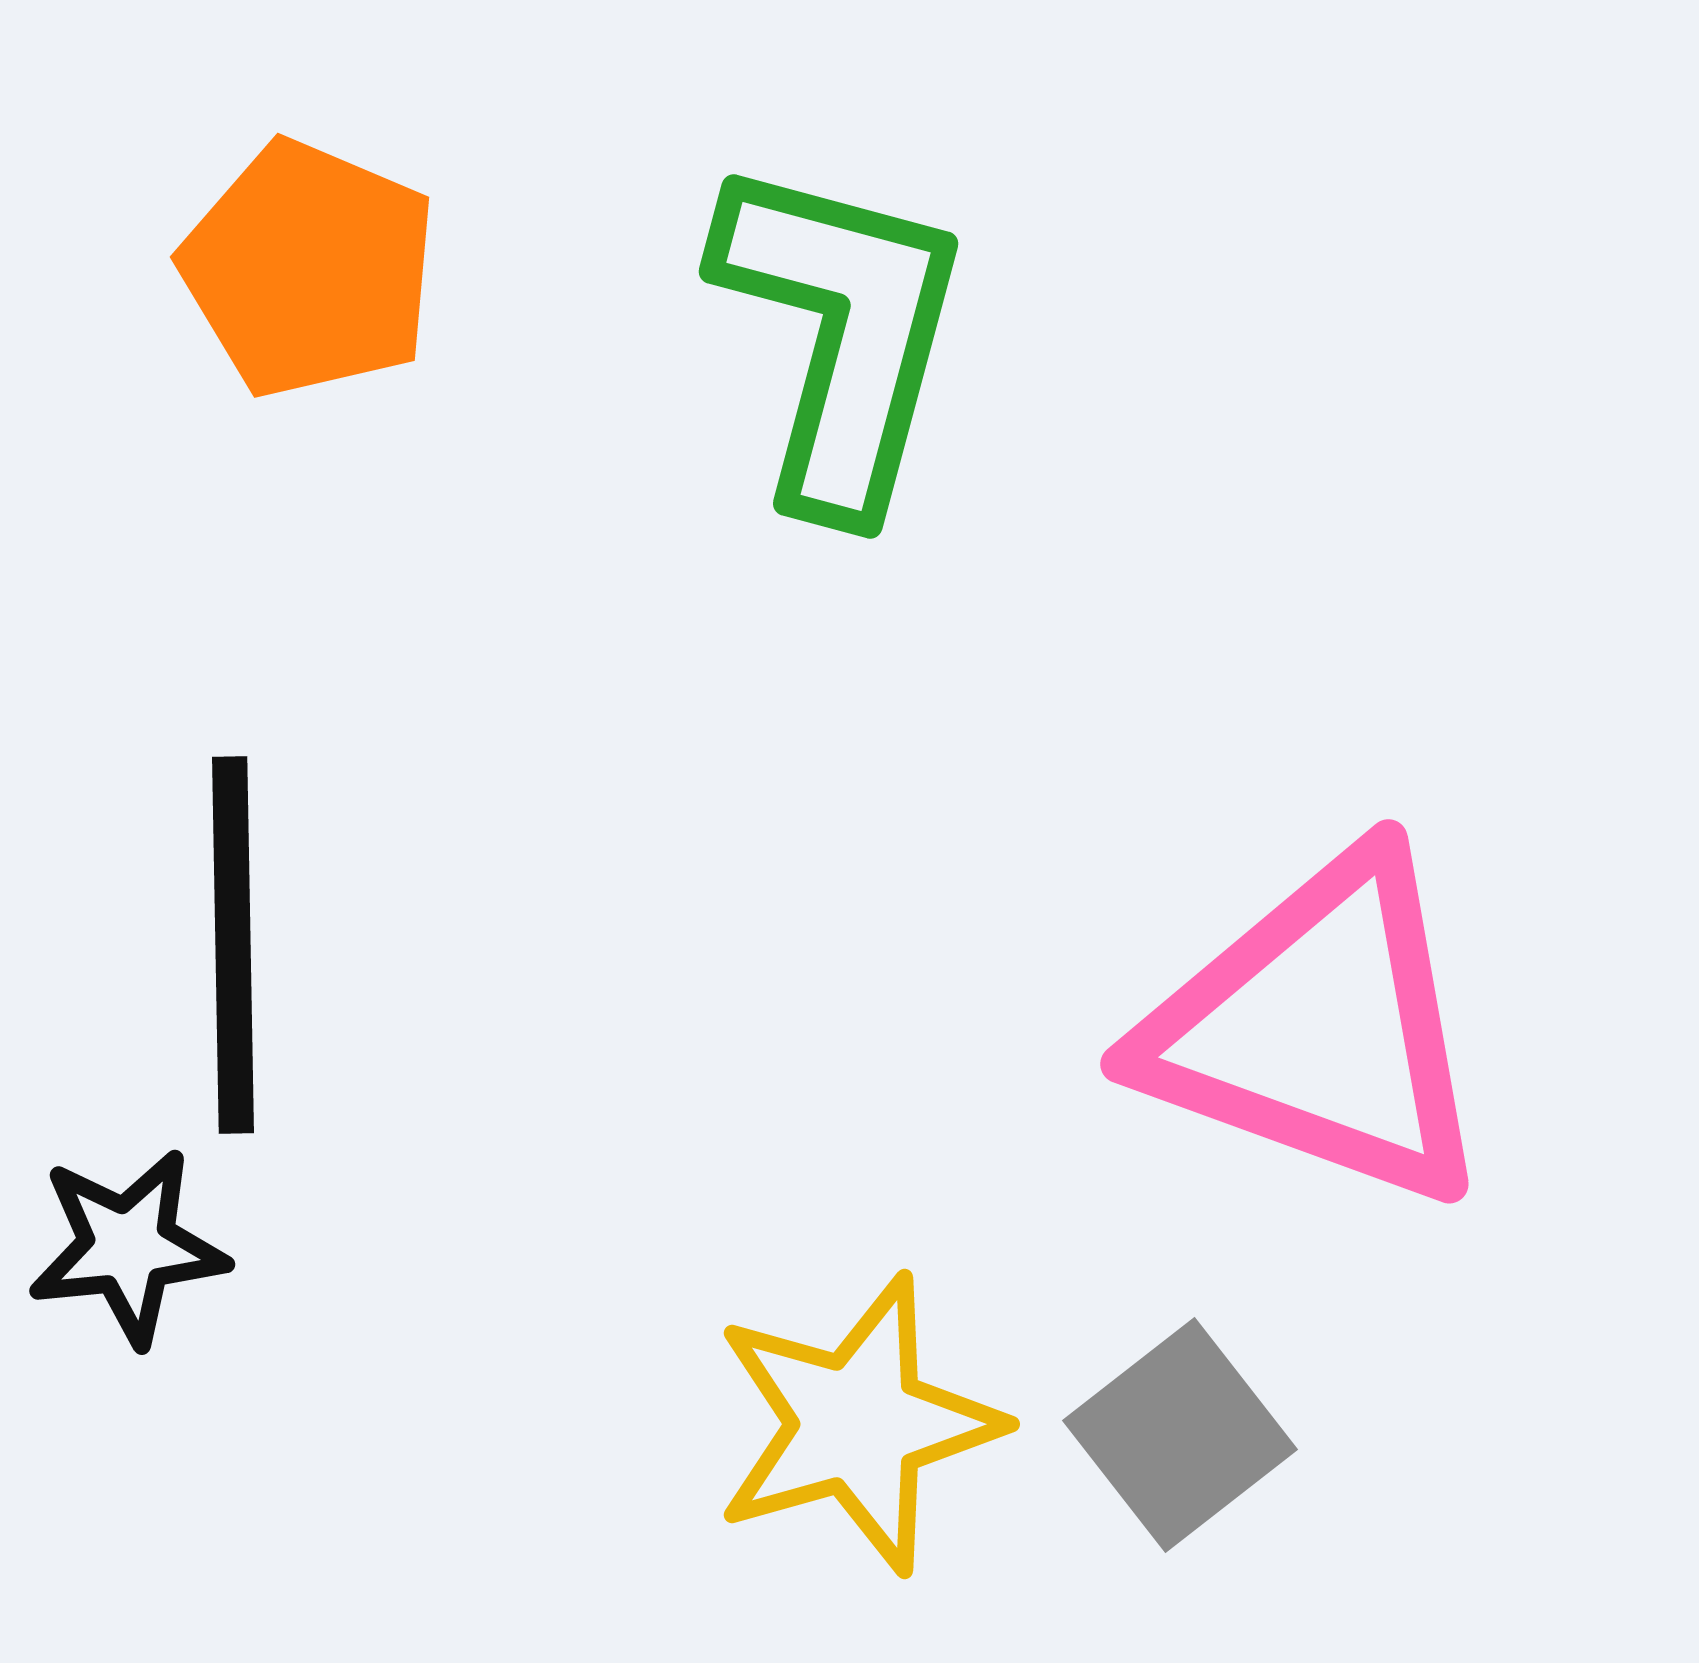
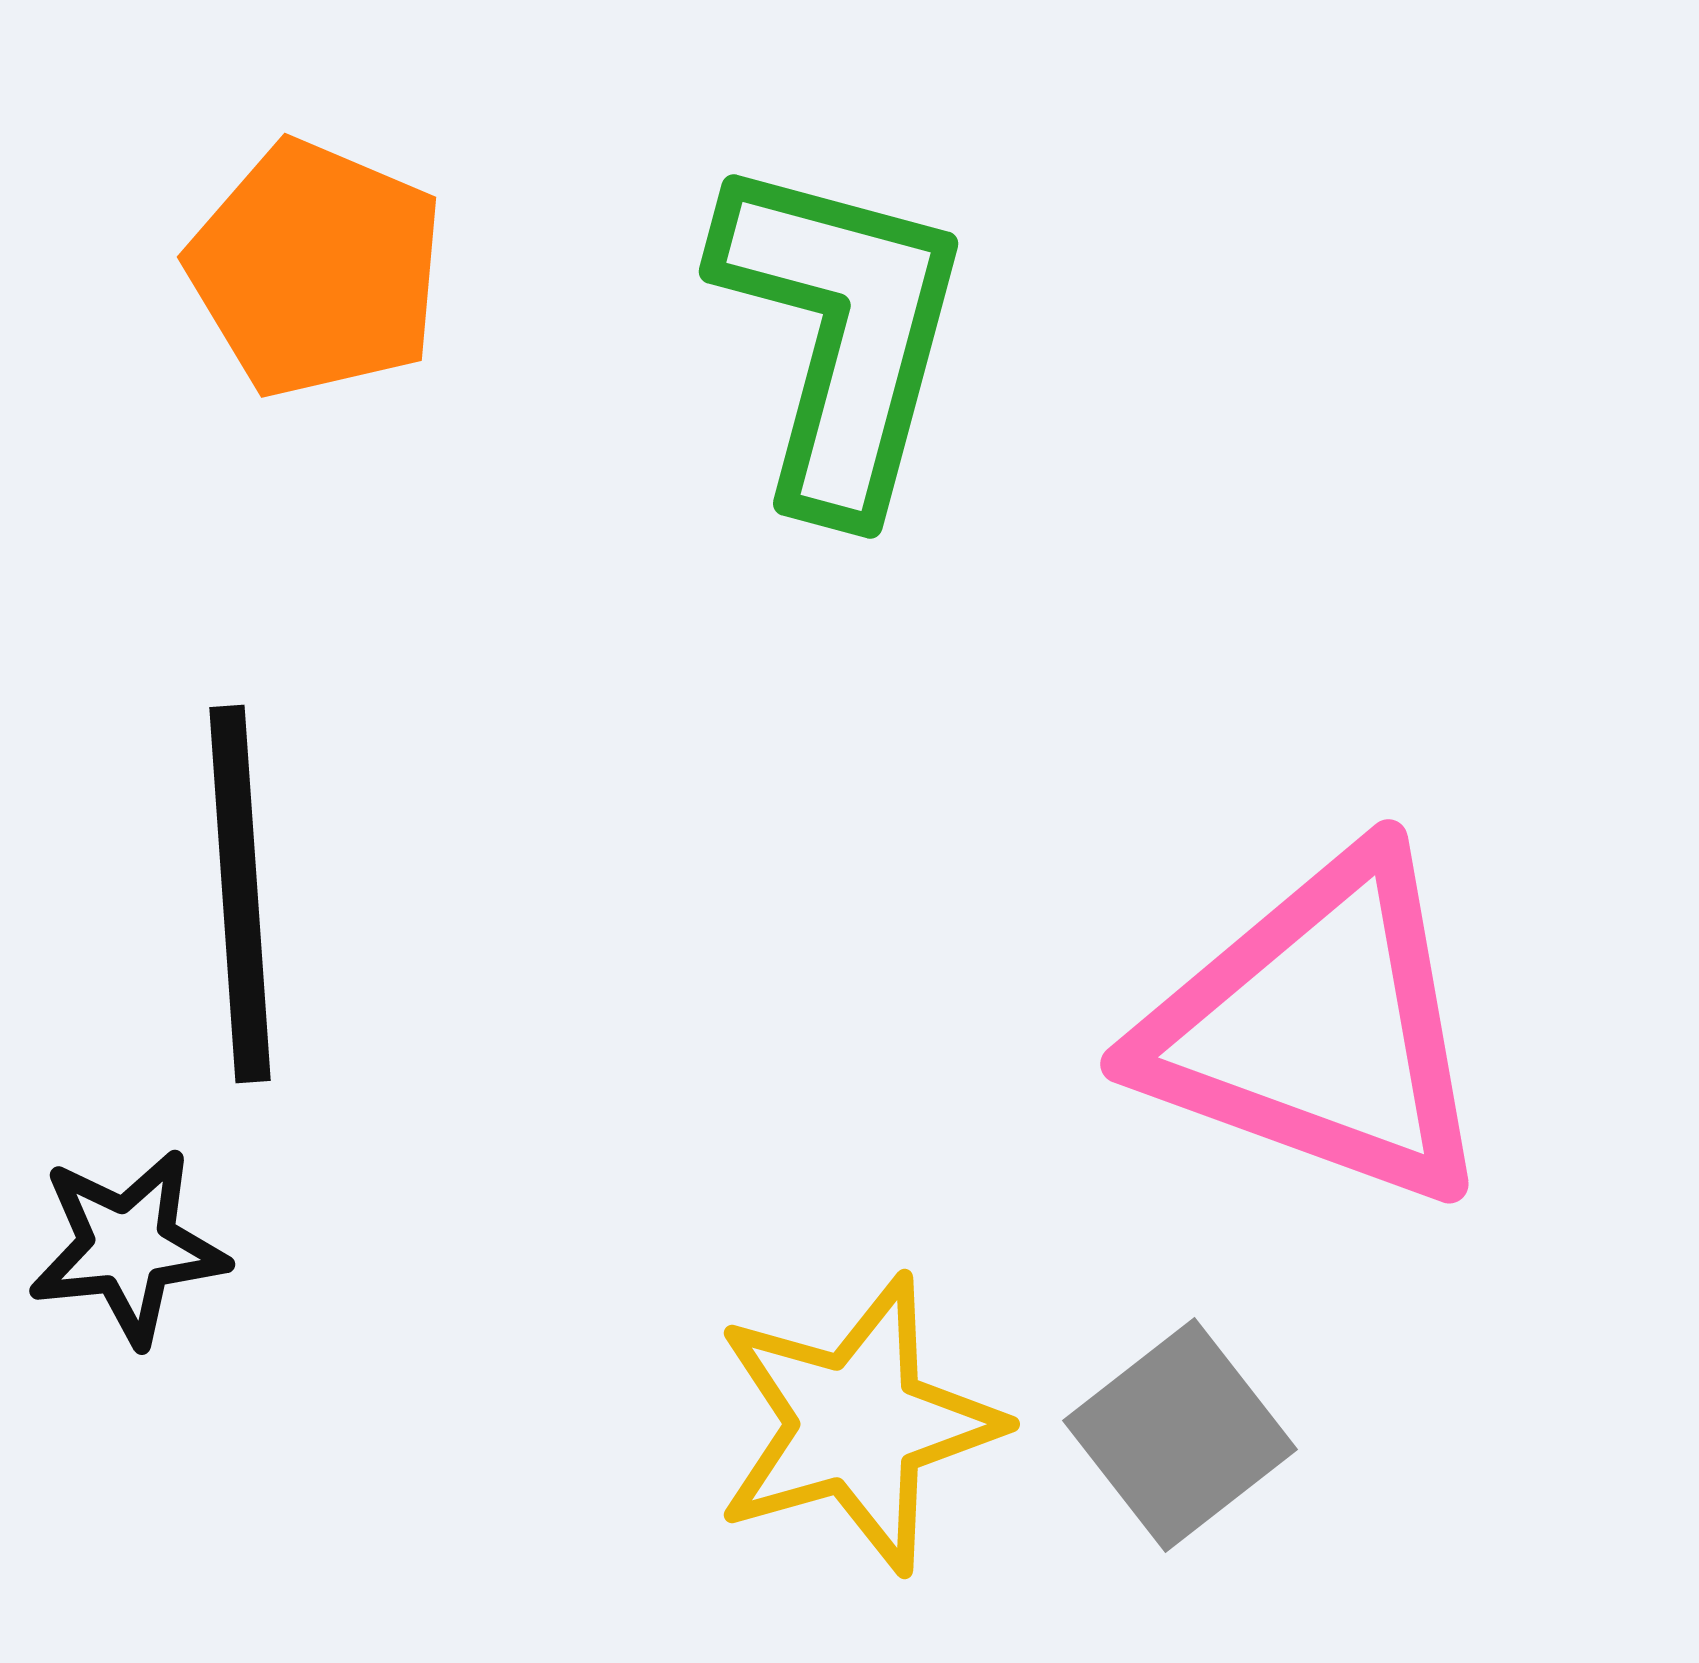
orange pentagon: moved 7 px right
black line: moved 7 px right, 51 px up; rotated 3 degrees counterclockwise
